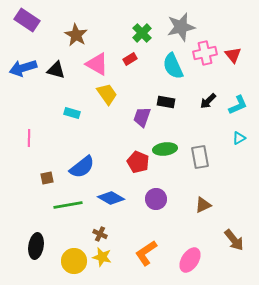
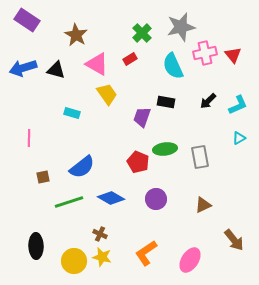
brown square: moved 4 px left, 1 px up
green line: moved 1 px right, 3 px up; rotated 8 degrees counterclockwise
black ellipse: rotated 10 degrees counterclockwise
